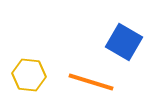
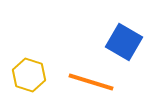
yellow hexagon: rotated 12 degrees clockwise
